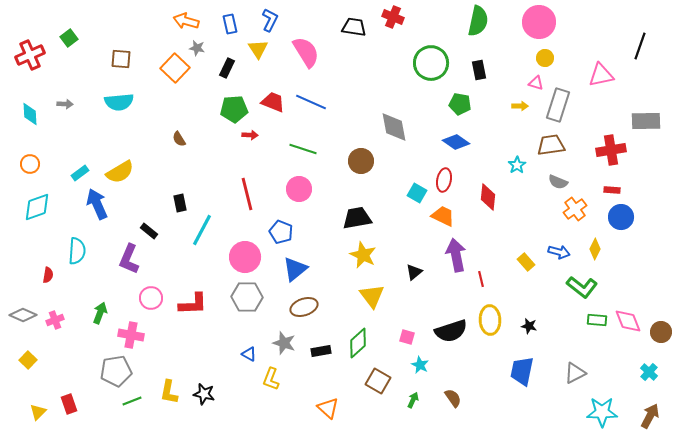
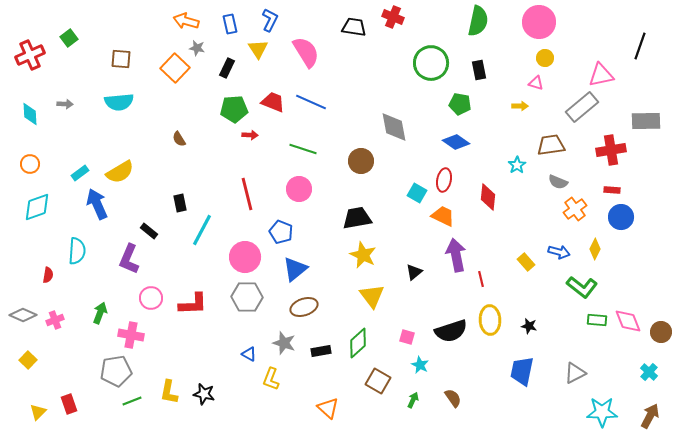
gray rectangle at (558, 105): moved 24 px right, 2 px down; rotated 32 degrees clockwise
